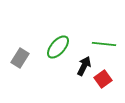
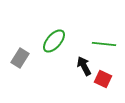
green ellipse: moved 4 px left, 6 px up
black arrow: rotated 54 degrees counterclockwise
red square: rotated 30 degrees counterclockwise
